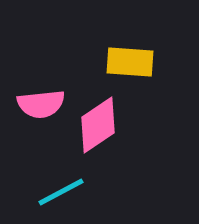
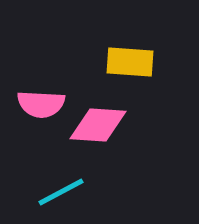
pink semicircle: rotated 9 degrees clockwise
pink diamond: rotated 38 degrees clockwise
